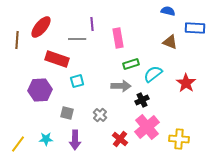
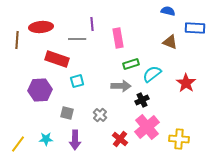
red ellipse: rotated 45 degrees clockwise
cyan semicircle: moved 1 px left
